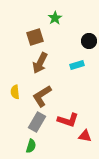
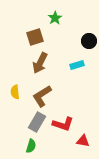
red L-shape: moved 5 px left, 4 px down
red triangle: moved 2 px left, 5 px down
